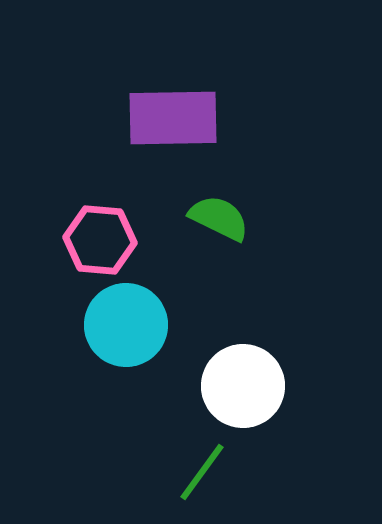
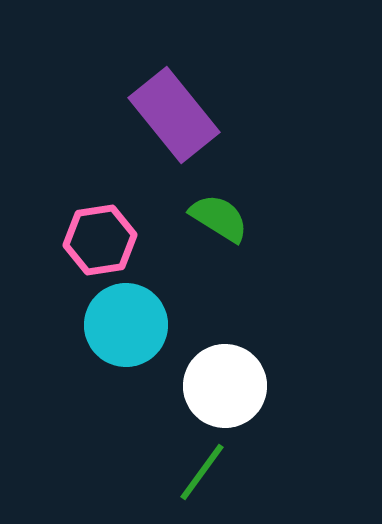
purple rectangle: moved 1 px right, 3 px up; rotated 52 degrees clockwise
green semicircle: rotated 6 degrees clockwise
pink hexagon: rotated 14 degrees counterclockwise
white circle: moved 18 px left
